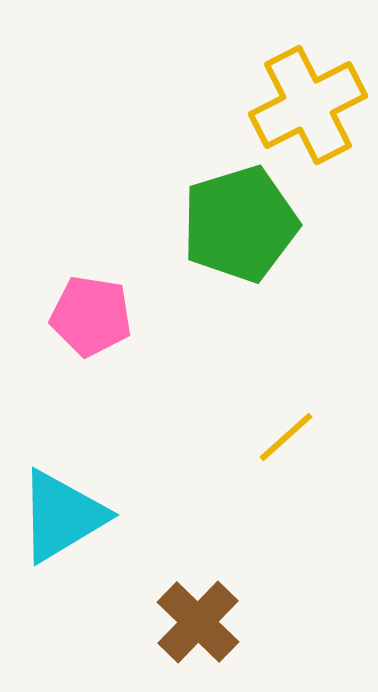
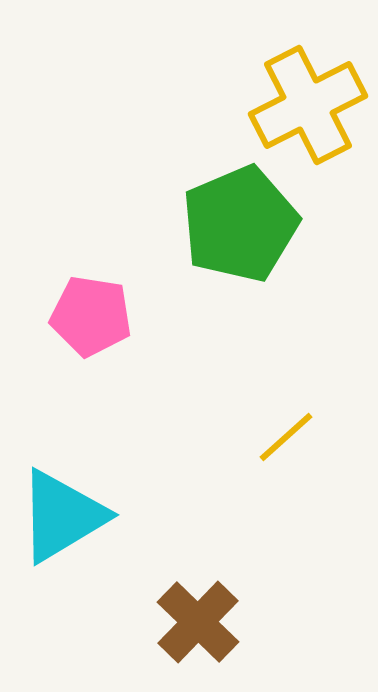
green pentagon: rotated 6 degrees counterclockwise
